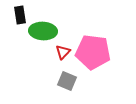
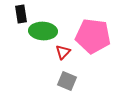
black rectangle: moved 1 px right, 1 px up
pink pentagon: moved 16 px up
